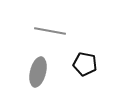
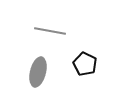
black pentagon: rotated 15 degrees clockwise
